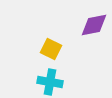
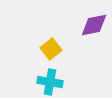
yellow square: rotated 25 degrees clockwise
